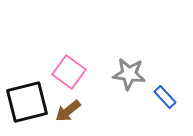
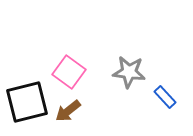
gray star: moved 2 px up
